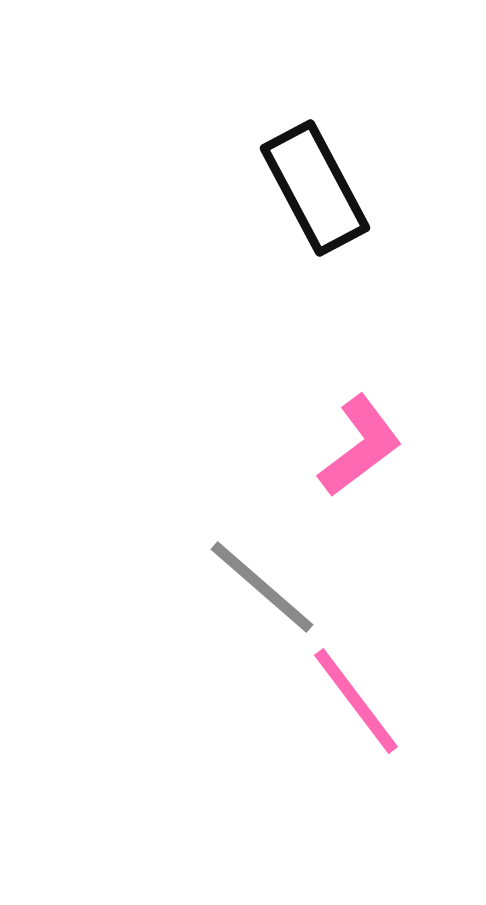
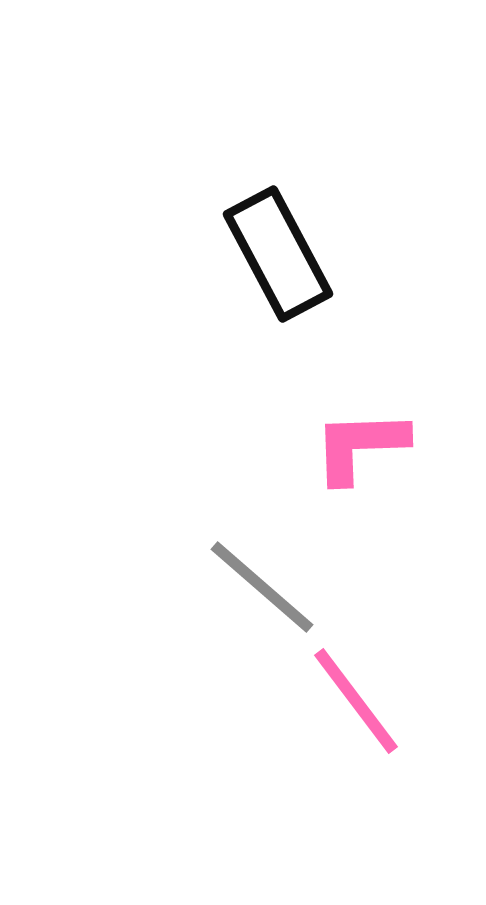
black rectangle: moved 37 px left, 66 px down
pink L-shape: rotated 145 degrees counterclockwise
